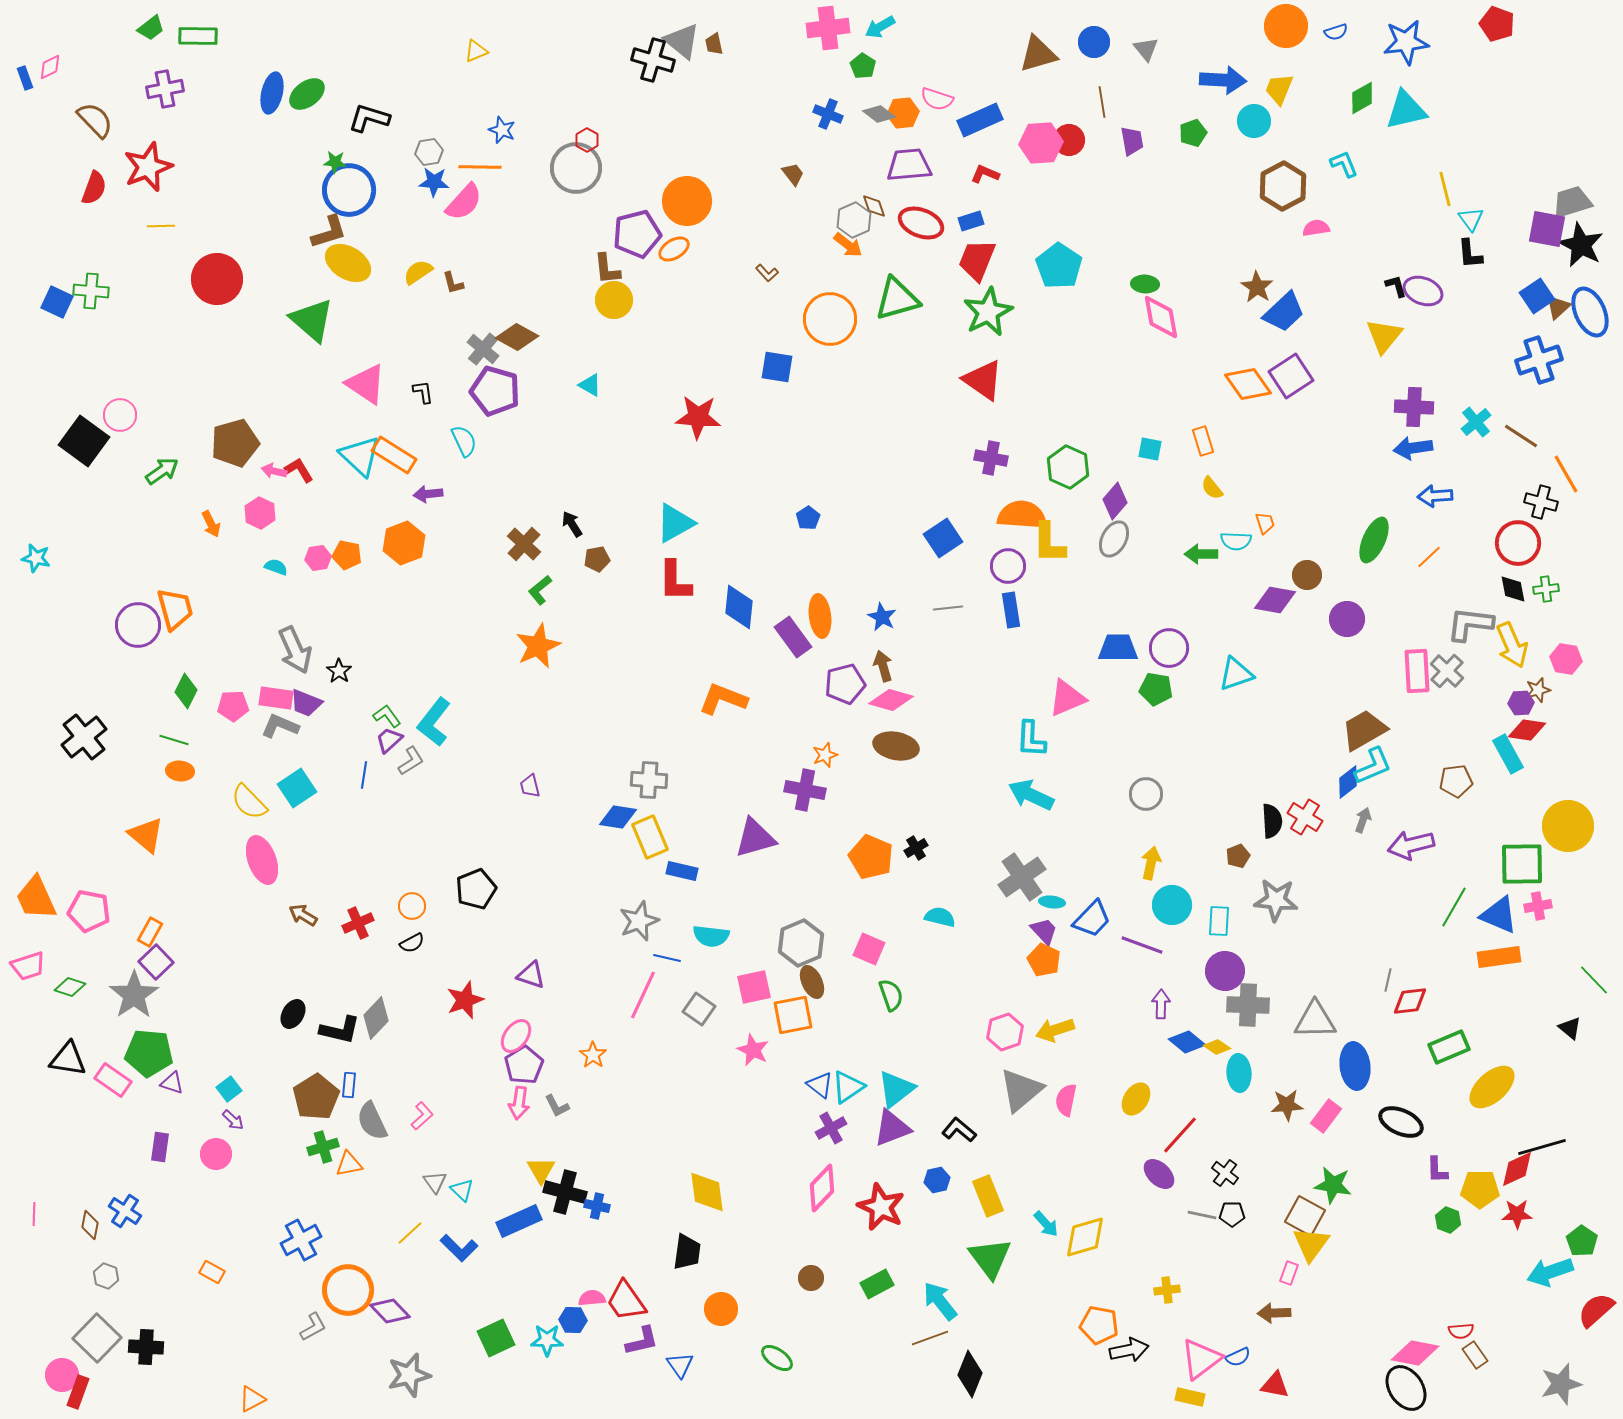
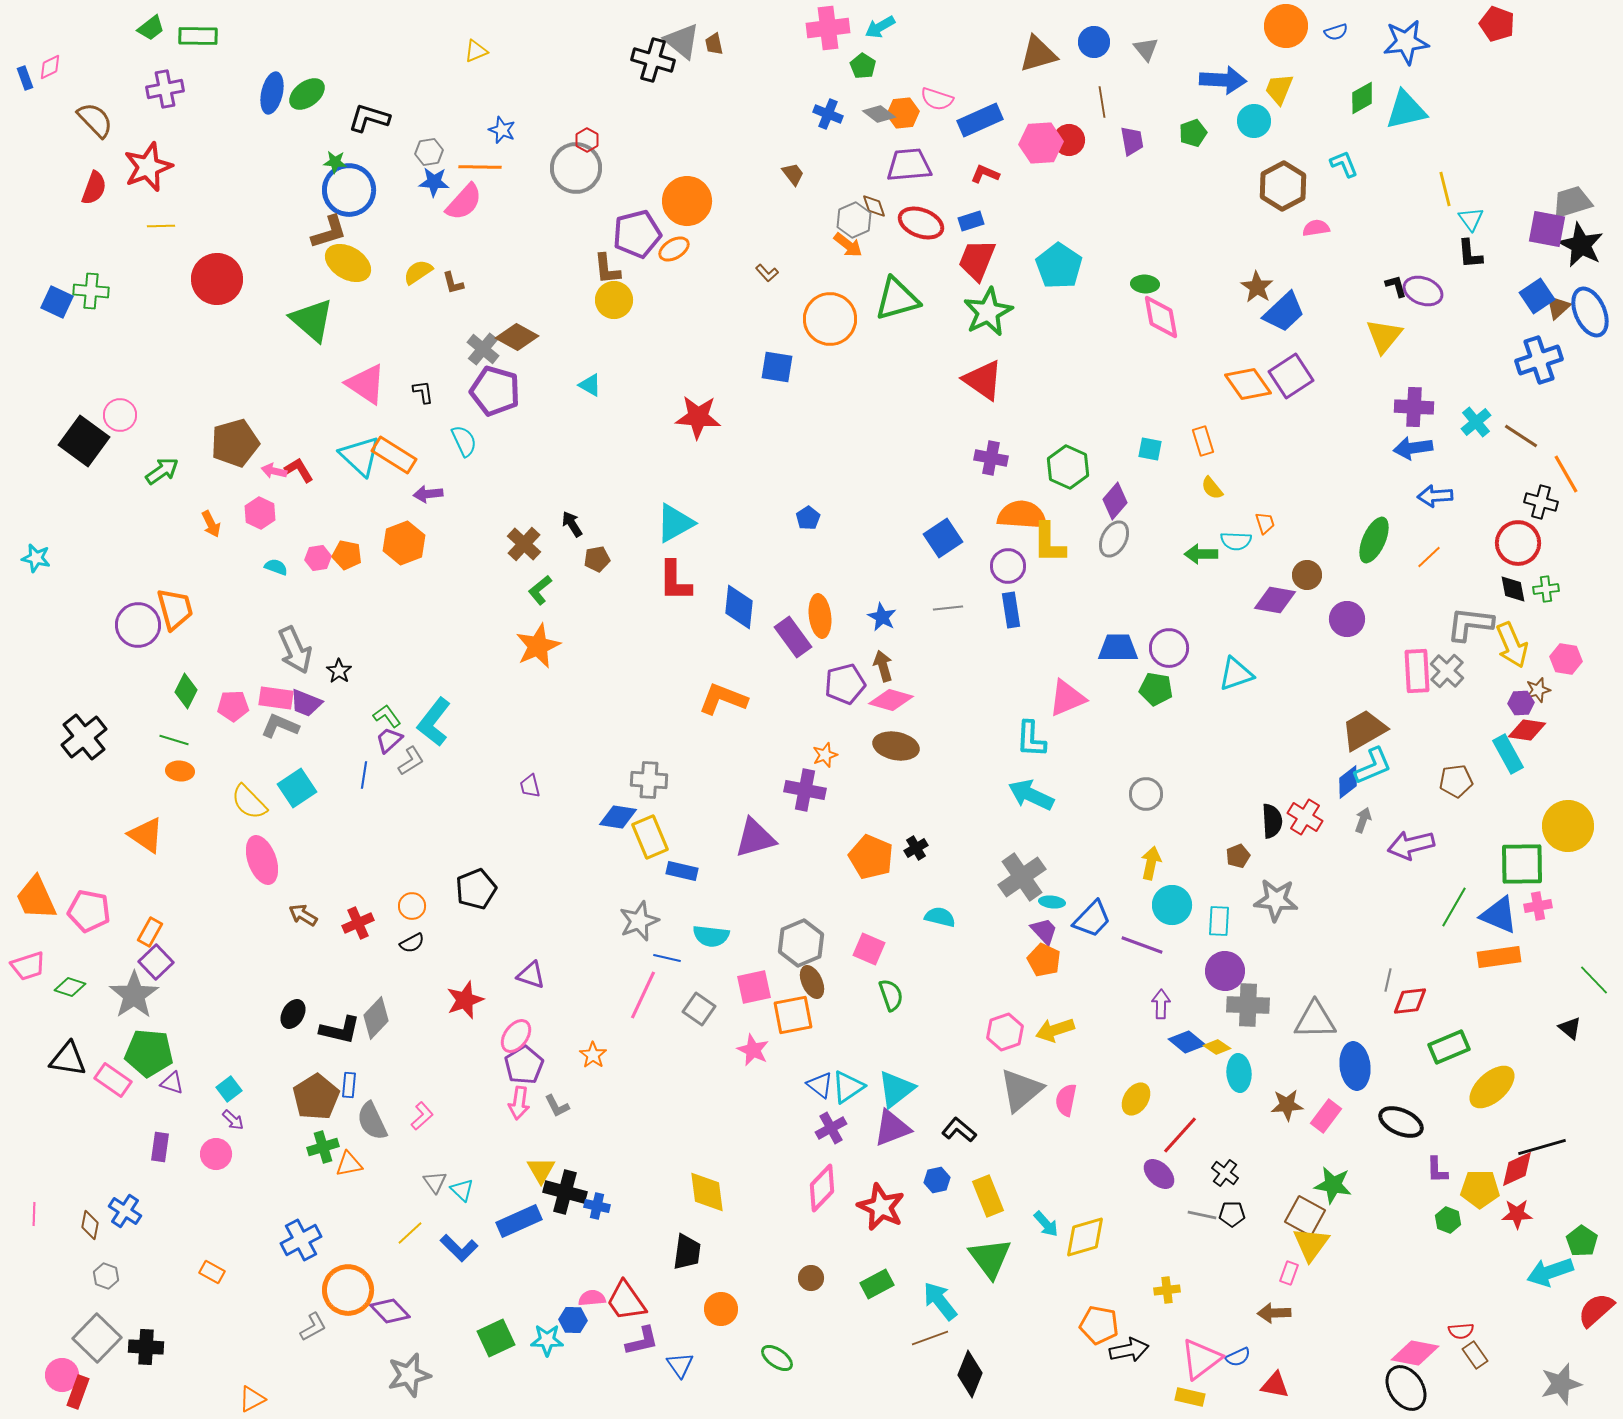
orange triangle at (146, 835): rotated 6 degrees counterclockwise
